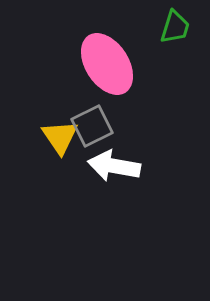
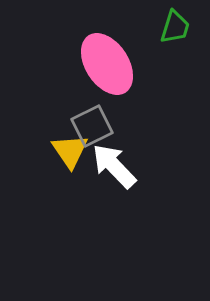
yellow triangle: moved 10 px right, 14 px down
white arrow: rotated 36 degrees clockwise
